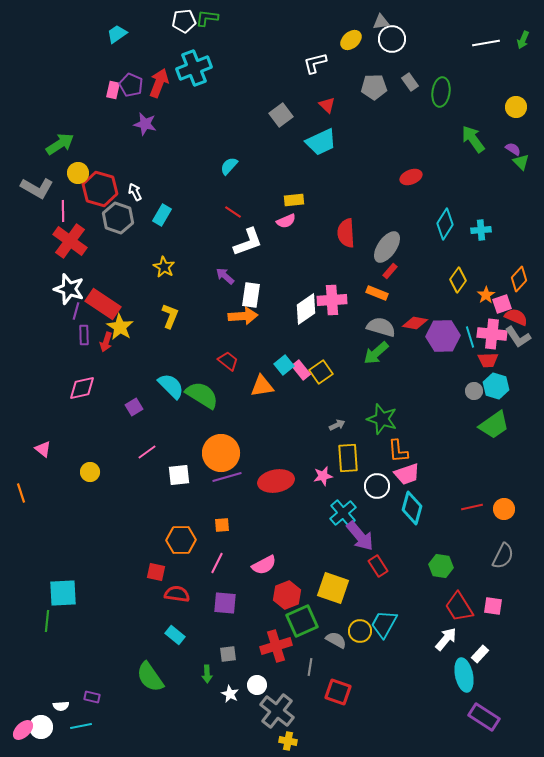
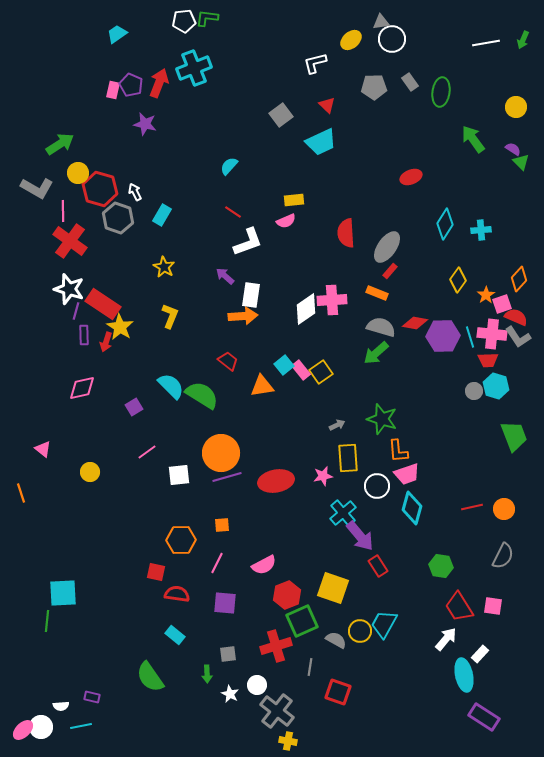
green trapezoid at (494, 425): moved 20 px right, 11 px down; rotated 76 degrees counterclockwise
